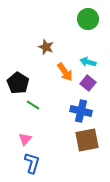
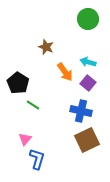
brown square: rotated 15 degrees counterclockwise
blue L-shape: moved 5 px right, 4 px up
